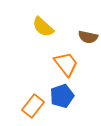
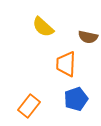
orange trapezoid: rotated 140 degrees counterclockwise
blue pentagon: moved 14 px right, 3 px down
orange rectangle: moved 4 px left
